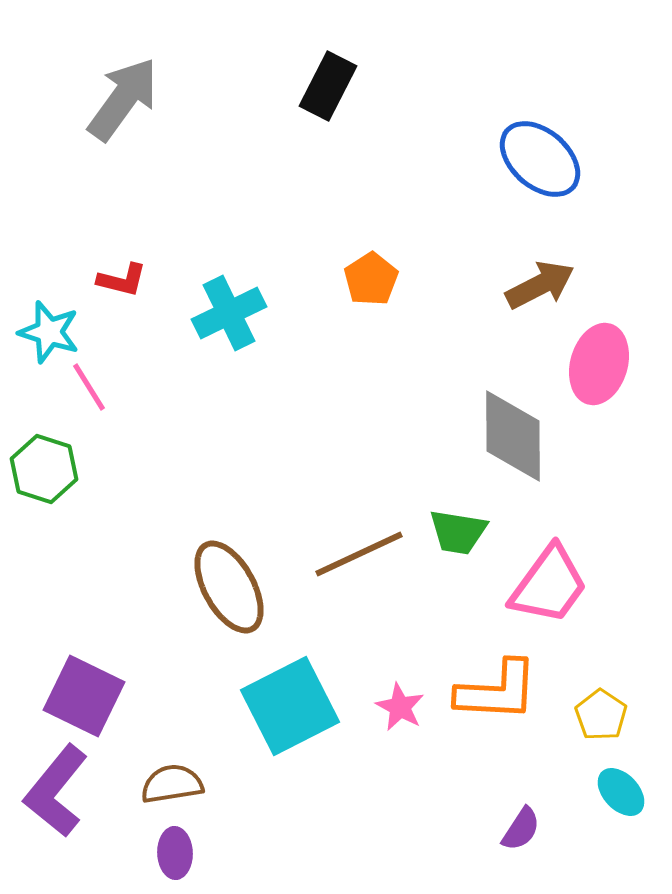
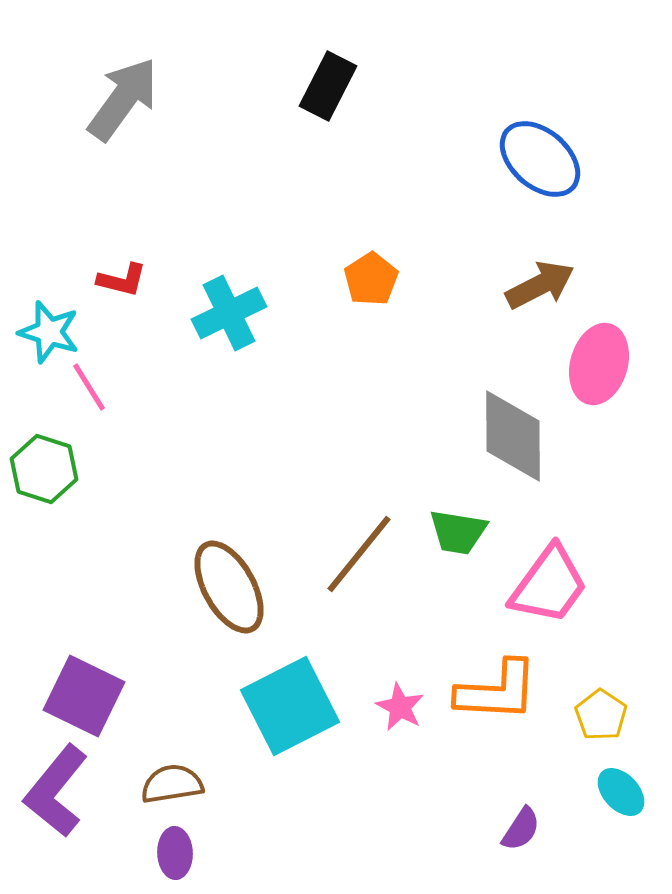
brown line: rotated 26 degrees counterclockwise
